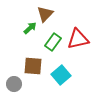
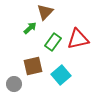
brown triangle: moved 2 px up
brown square: rotated 18 degrees counterclockwise
